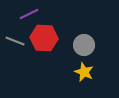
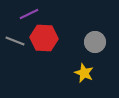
gray circle: moved 11 px right, 3 px up
yellow star: moved 1 px down
